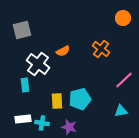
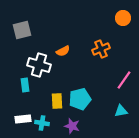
orange cross: rotated 30 degrees clockwise
white cross: moved 1 px right, 1 px down; rotated 20 degrees counterclockwise
pink line: rotated 12 degrees counterclockwise
purple star: moved 3 px right, 1 px up
